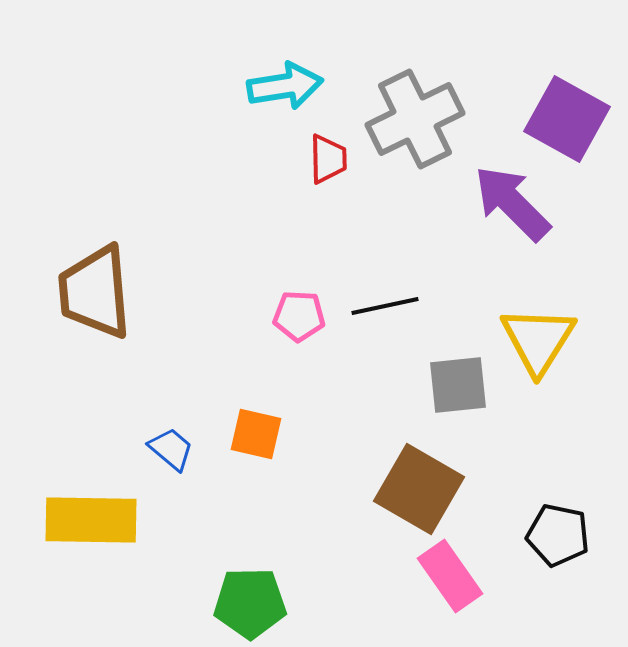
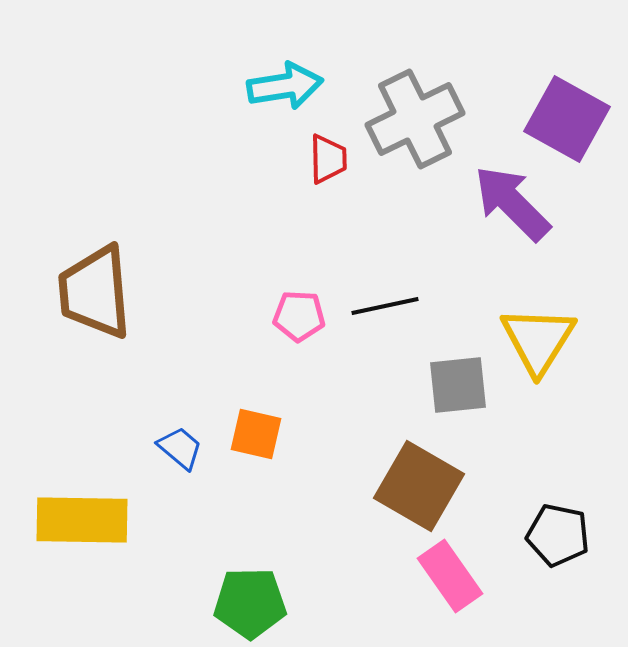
blue trapezoid: moved 9 px right, 1 px up
brown square: moved 3 px up
yellow rectangle: moved 9 px left
